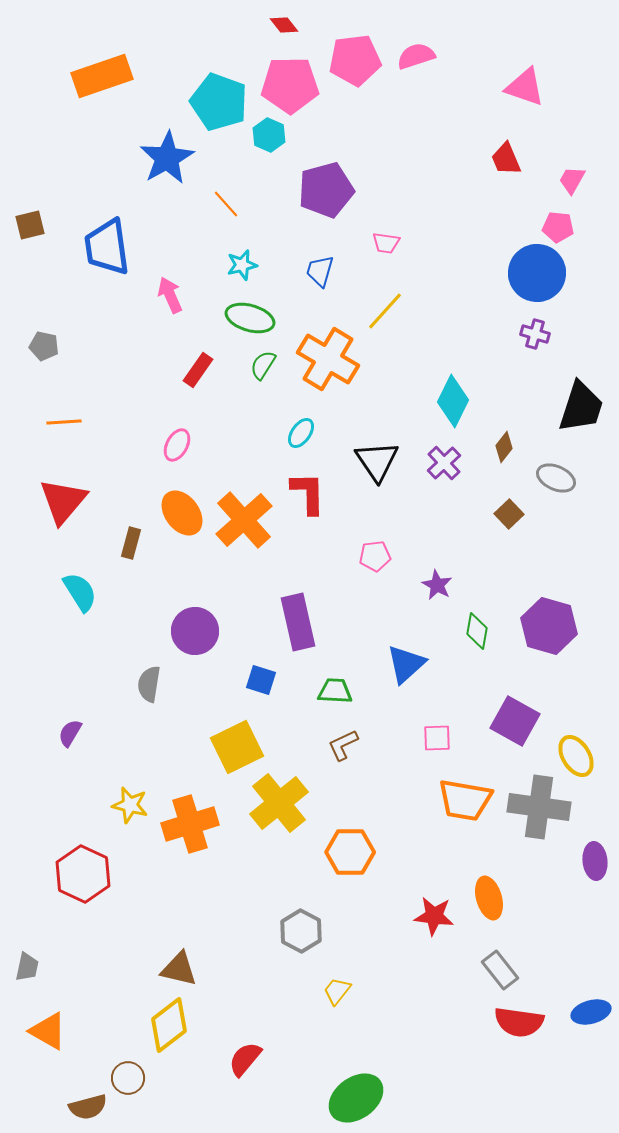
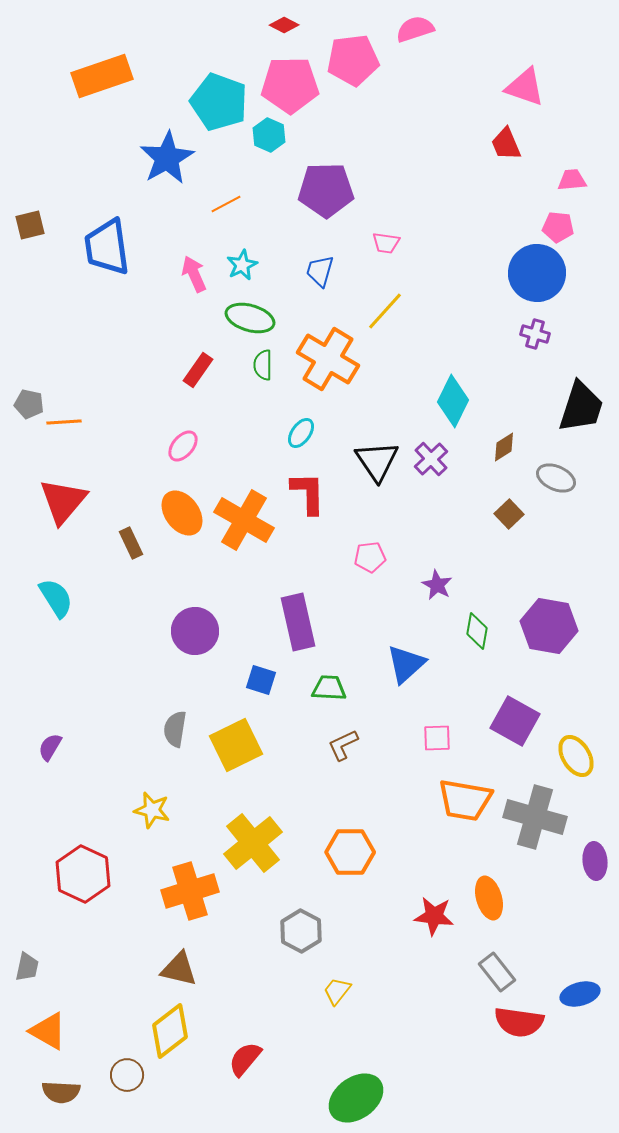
red diamond at (284, 25): rotated 24 degrees counterclockwise
pink semicircle at (416, 56): moved 1 px left, 27 px up
pink pentagon at (355, 60): moved 2 px left
red trapezoid at (506, 159): moved 15 px up
pink trapezoid at (572, 180): rotated 56 degrees clockwise
purple pentagon at (326, 190): rotated 14 degrees clockwise
orange line at (226, 204): rotated 76 degrees counterclockwise
cyan star at (242, 265): rotated 12 degrees counterclockwise
pink arrow at (170, 295): moved 24 px right, 21 px up
gray pentagon at (44, 346): moved 15 px left, 58 px down
green semicircle at (263, 365): rotated 32 degrees counterclockwise
pink ellipse at (177, 445): moved 6 px right, 1 px down; rotated 12 degrees clockwise
brown diamond at (504, 447): rotated 20 degrees clockwise
purple cross at (444, 463): moved 13 px left, 4 px up
orange cross at (244, 520): rotated 18 degrees counterclockwise
brown rectangle at (131, 543): rotated 40 degrees counterclockwise
pink pentagon at (375, 556): moved 5 px left, 1 px down
cyan semicircle at (80, 592): moved 24 px left, 6 px down
purple hexagon at (549, 626): rotated 6 degrees counterclockwise
gray semicircle at (149, 684): moved 26 px right, 45 px down
green trapezoid at (335, 691): moved 6 px left, 3 px up
purple semicircle at (70, 733): moved 20 px left, 14 px down
yellow square at (237, 747): moved 1 px left, 2 px up
yellow cross at (279, 803): moved 26 px left, 40 px down
yellow star at (130, 805): moved 22 px right, 5 px down
gray cross at (539, 807): moved 4 px left, 10 px down; rotated 8 degrees clockwise
orange cross at (190, 824): moved 67 px down
gray rectangle at (500, 970): moved 3 px left, 2 px down
blue ellipse at (591, 1012): moved 11 px left, 18 px up
yellow diamond at (169, 1025): moved 1 px right, 6 px down
brown circle at (128, 1078): moved 1 px left, 3 px up
brown semicircle at (88, 1107): moved 27 px left, 15 px up; rotated 18 degrees clockwise
